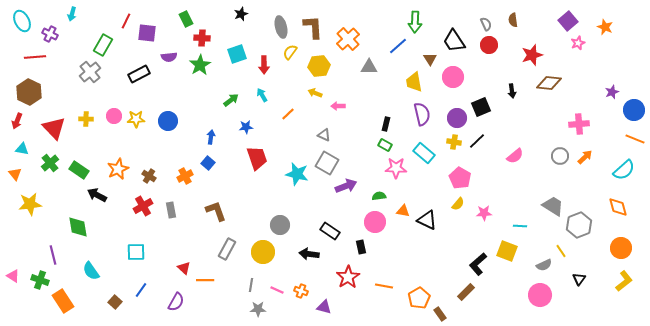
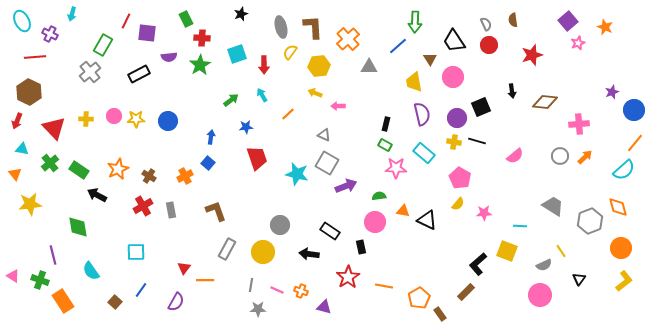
brown diamond at (549, 83): moved 4 px left, 19 px down
orange line at (635, 139): moved 4 px down; rotated 72 degrees counterclockwise
black line at (477, 141): rotated 60 degrees clockwise
gray hexagon at (579, 225): moved 11 px right, 4 px up
red triangle at (184, 268): rotated 24 degrees clockwise
